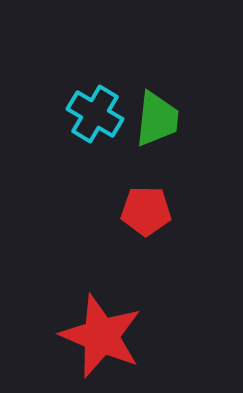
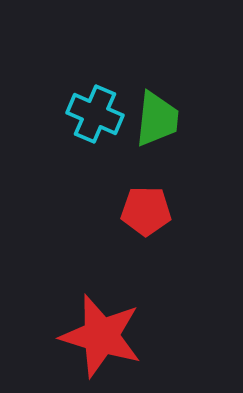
cyan cross: rotated 8 degrees counterclockwise
red star: rotated 6 degrees counterclockwise
